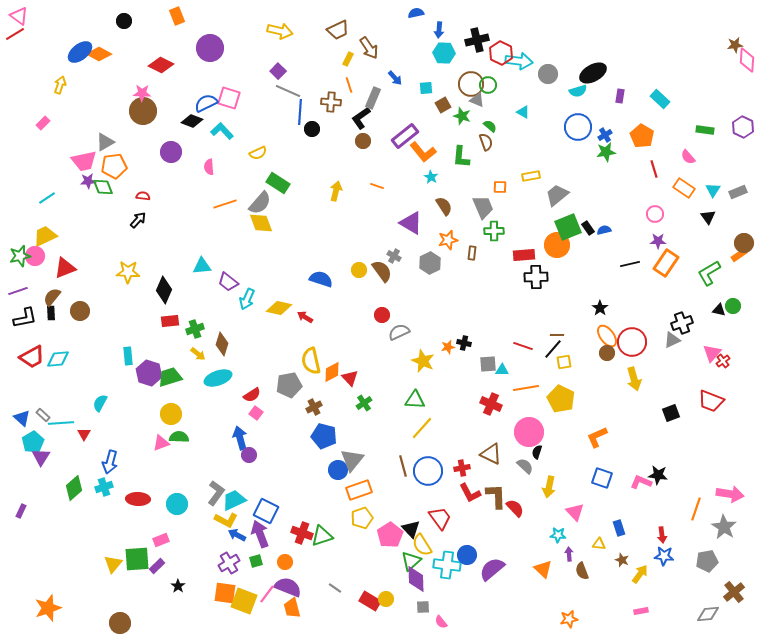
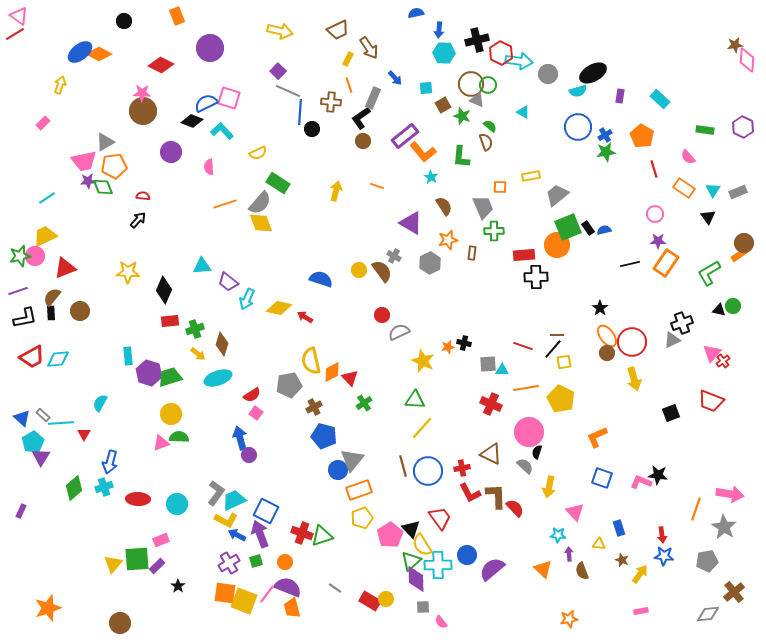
cyan cross at (447, 565): moved 9 px left; rotated 8 degrees counterclockwise
